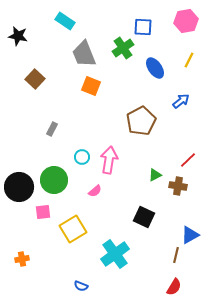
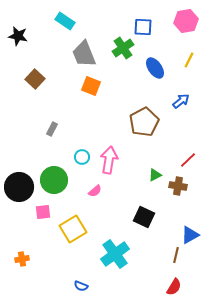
brown pentagon: moved 3 px right, 1 px down
